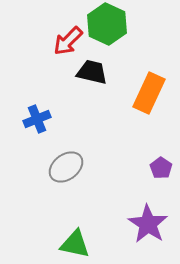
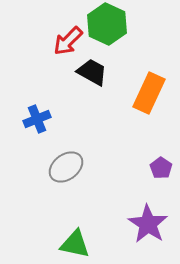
black trapezoid: rotated 16 degrees clockwise
